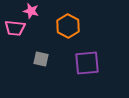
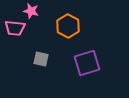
purple square: rotated 12 degrees counterclockwise
